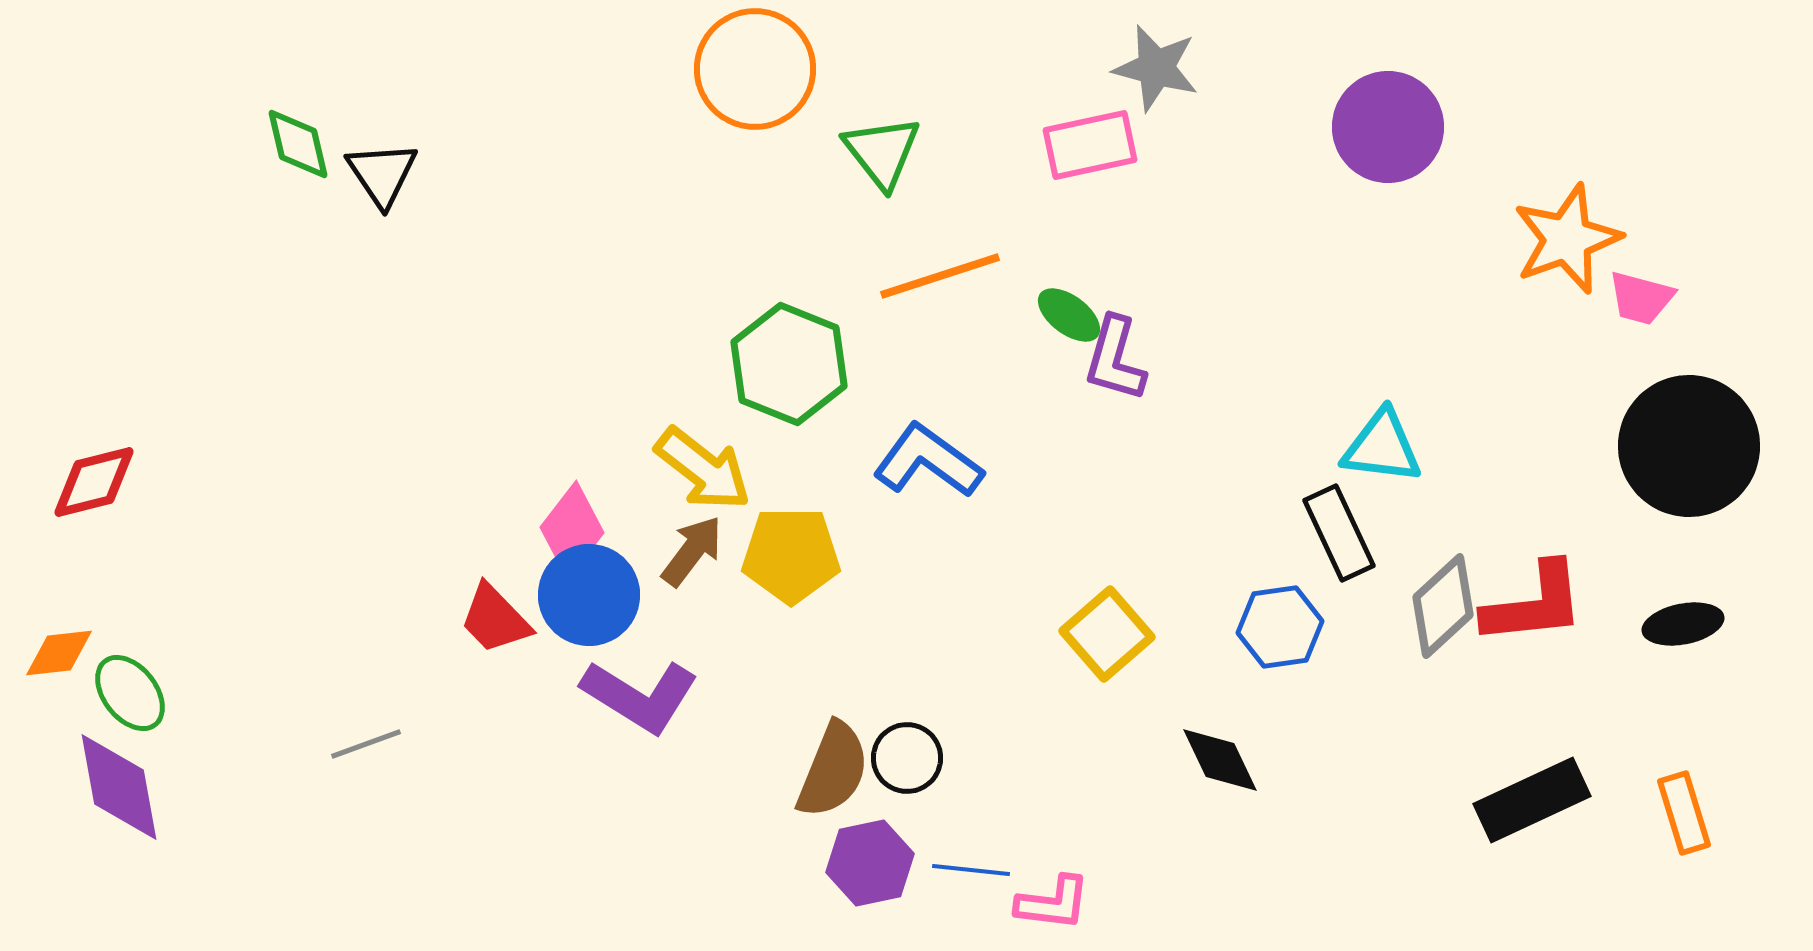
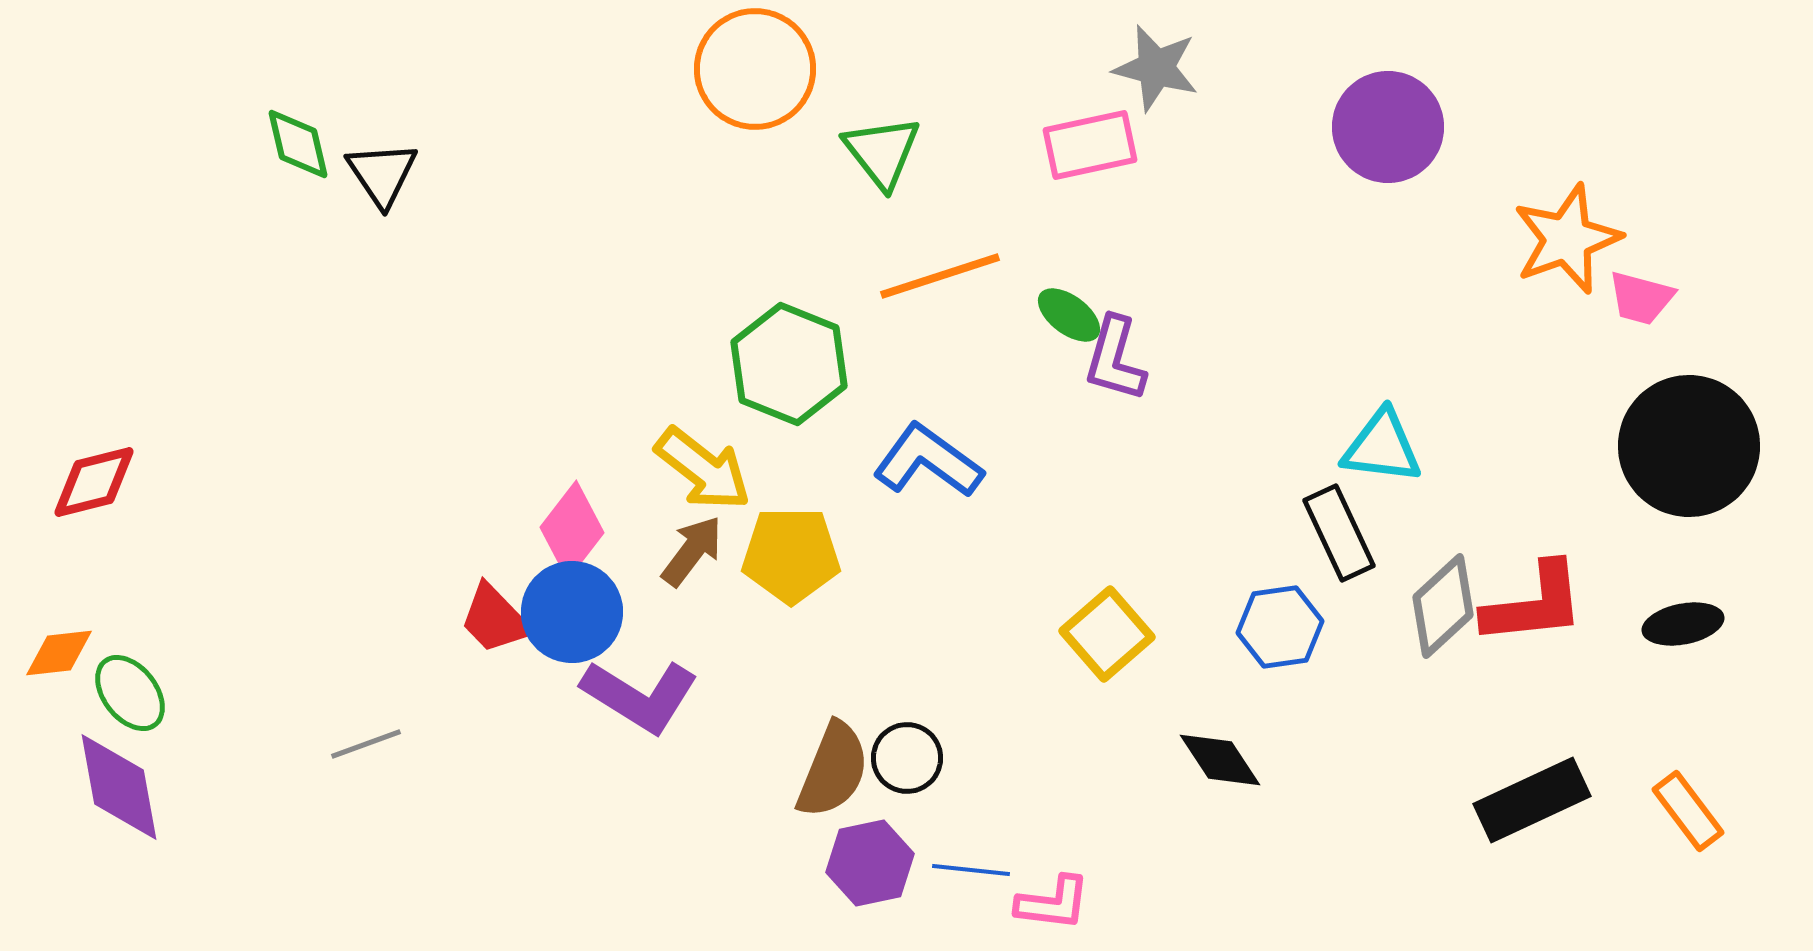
blue circle at (589, 595): moved 17 px left, 17 px down
black diamond at (1220, 760): rotated 8 degrees counterclockwise
orange rectangle at (1684, 813): moved 4 px right, 2 px up; rotated 20 degrees counterclockwise
